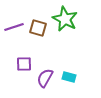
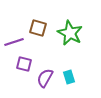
green star: moved 5 px right, 14 px down
purple line: moved 15 px down
purple square: rotated 14 degrees clockwise
cyan rectangle: rotated 56 degrees clockwise
